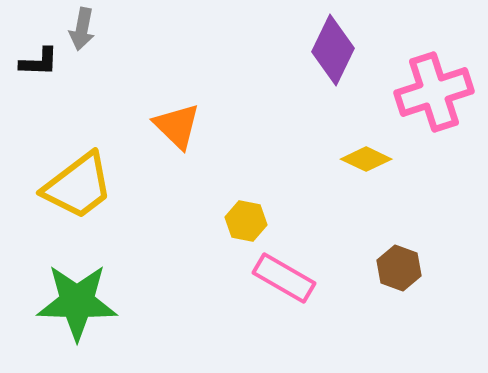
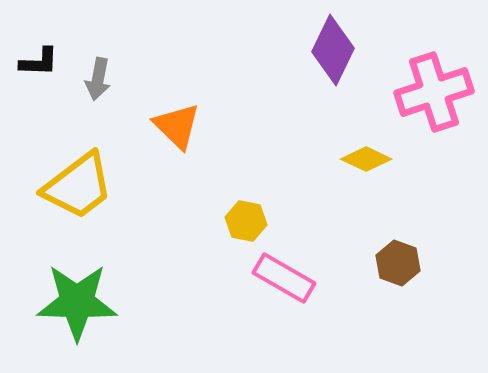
gray arrow: moved 16 px right, 50 px down
brown hexagon: moved 1 px left, 5 px up
